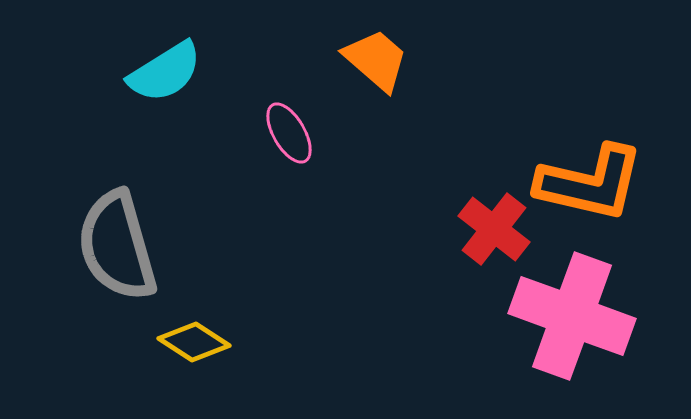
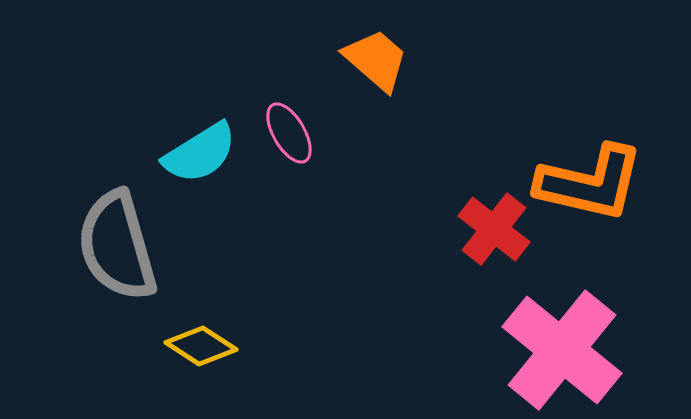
cyan semicircle: moved 35 px right, 81 px down
pink cross: moved 10 px left, 34 px down; rotated 19 degrees clockwise
yellow diamond: moved 7 px right, 4 px down
